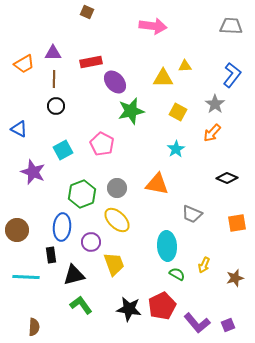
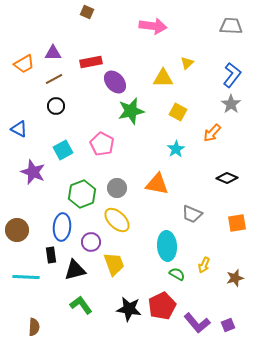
yellow triangle at (185, 66): moved 2 px right, 3 px up; rotated 40 degrees counterclockwise
brown line at (54, 79): rotated 60 degrees clockwise
gray star at (215, 104): moved 16 px right
black triangle at (74, 275): moved 1 px right, 5 px up
